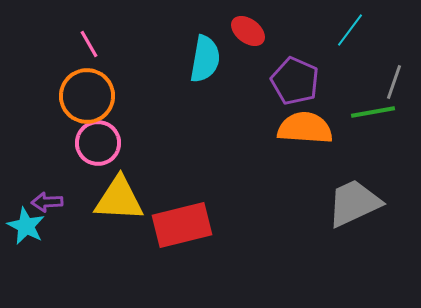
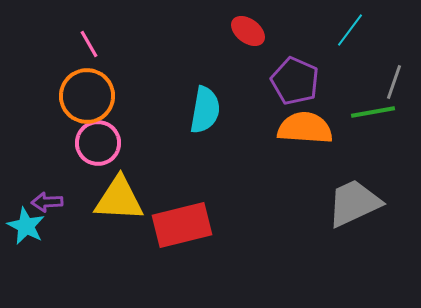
cyan semicircle: moved 51 px down
